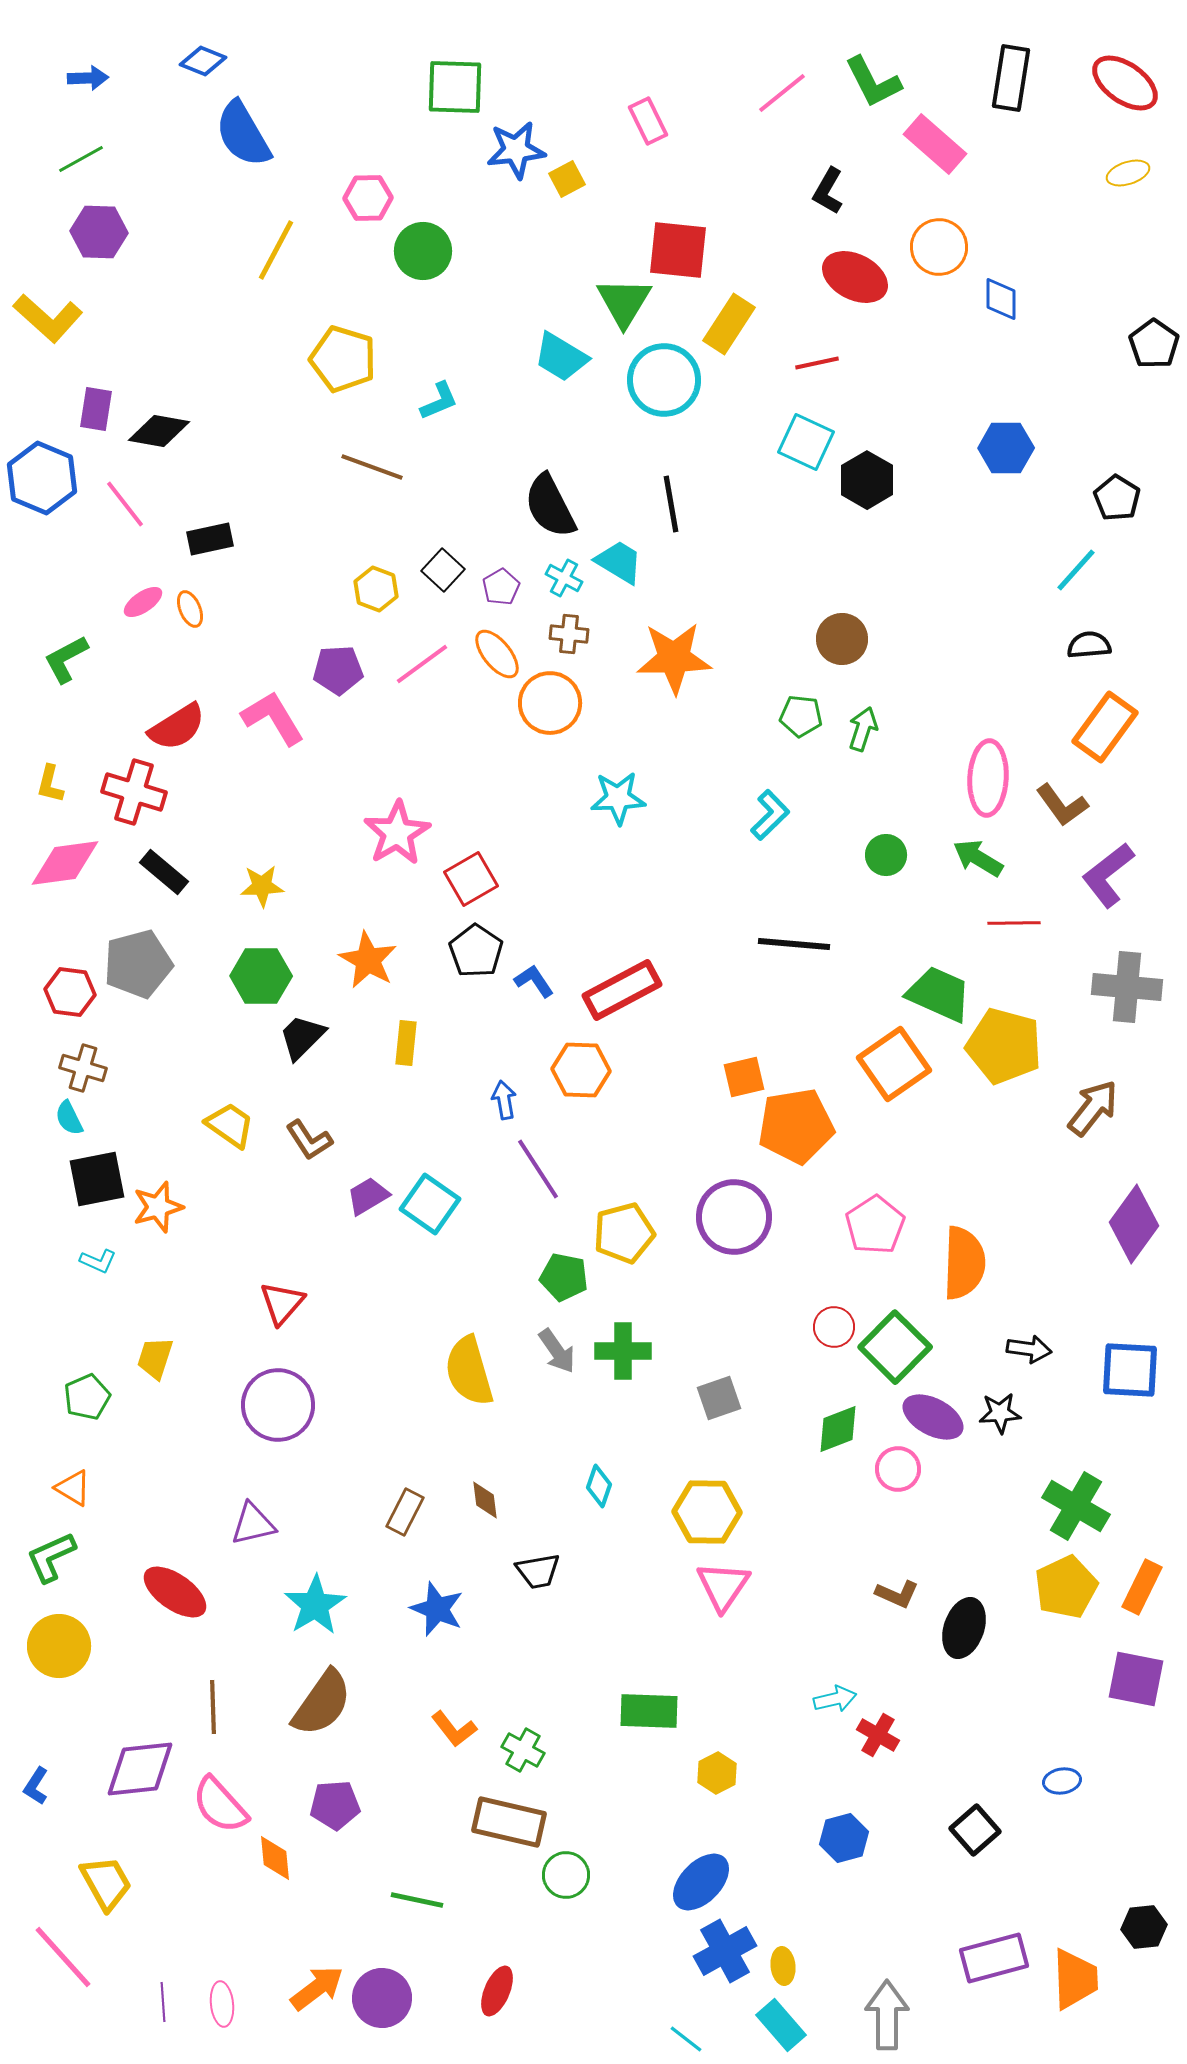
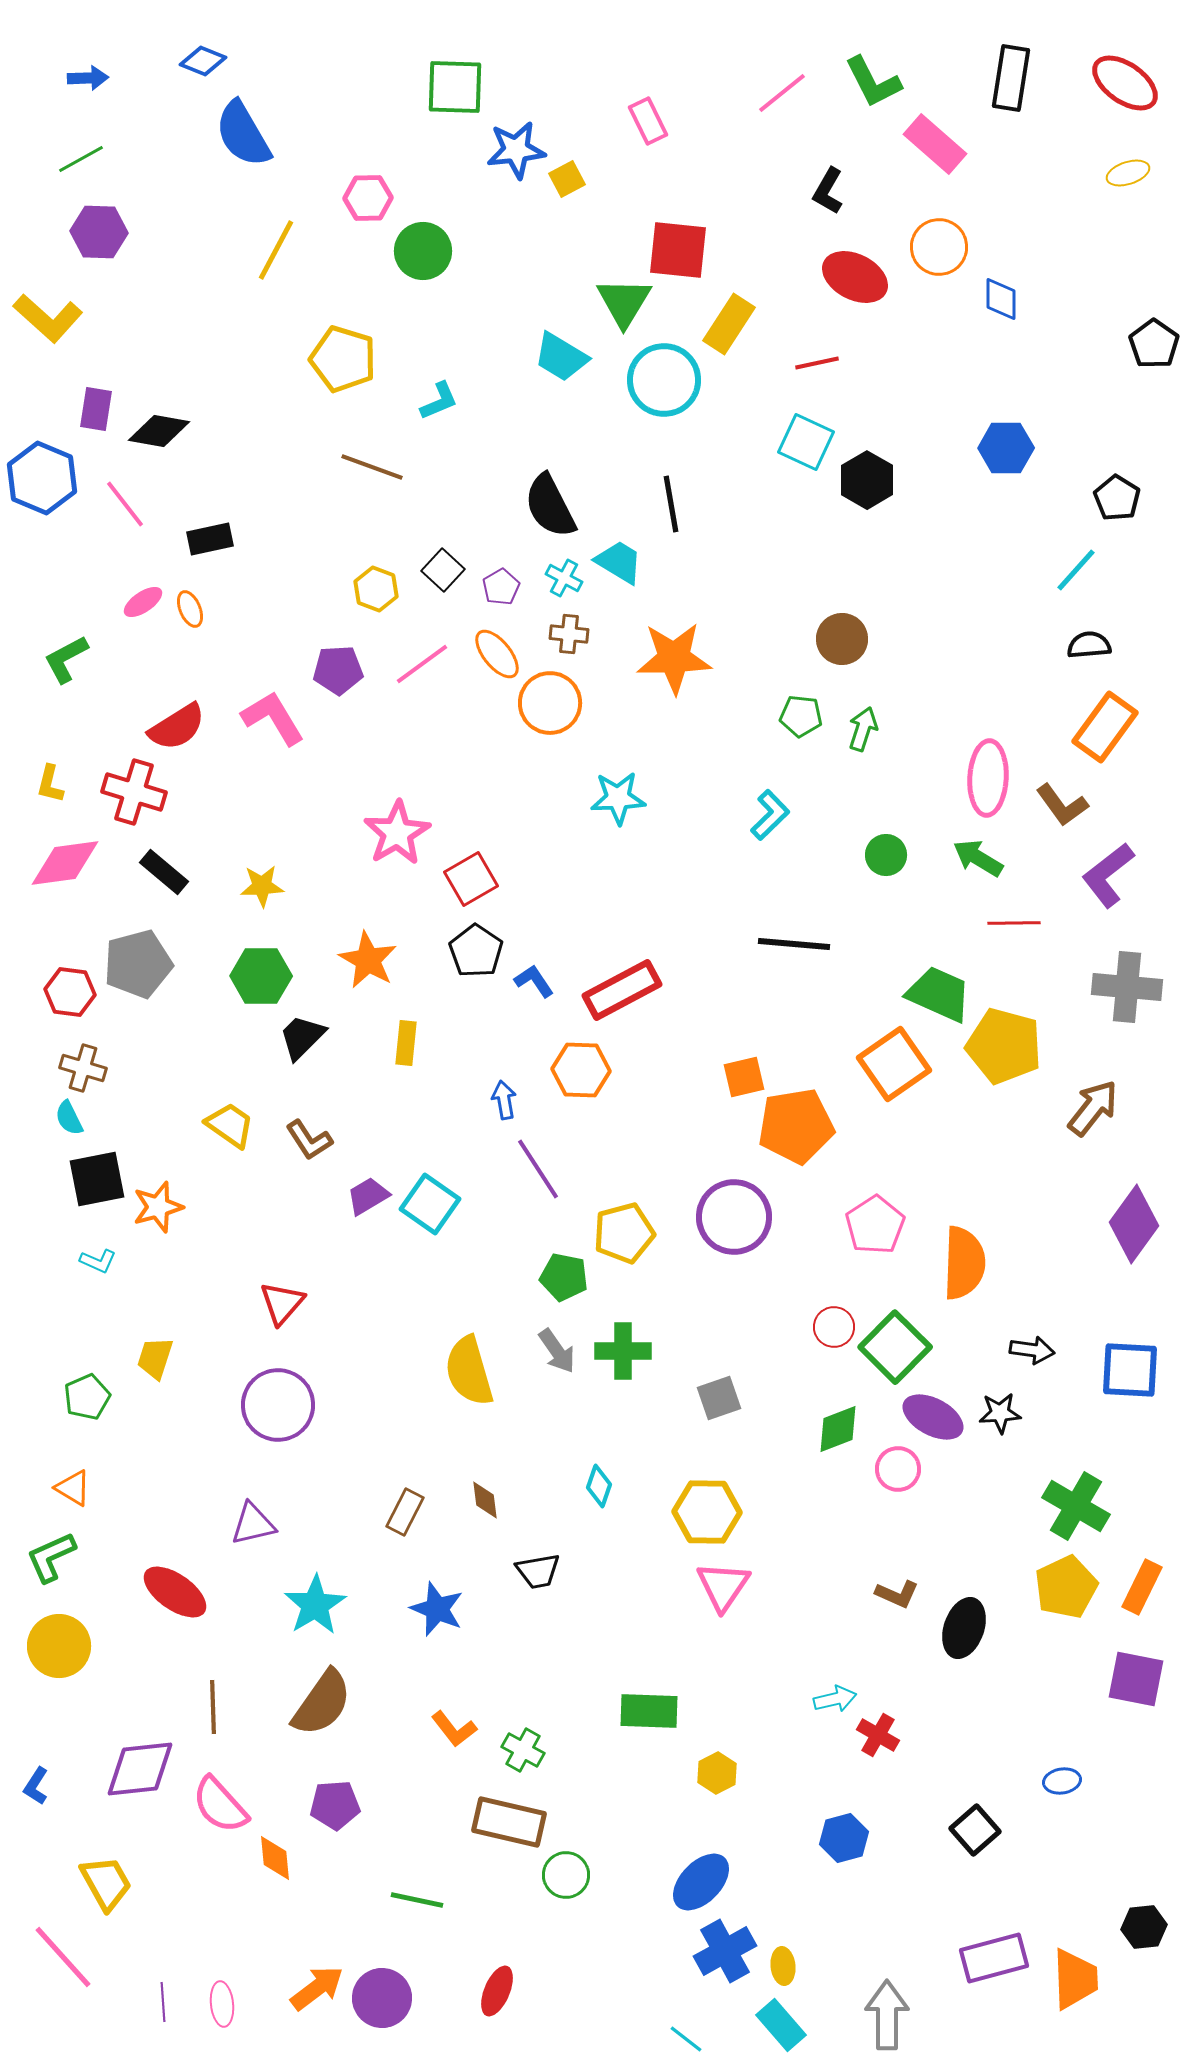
black arrow at (1029, 1349): moved 3 px right, 1 px down
